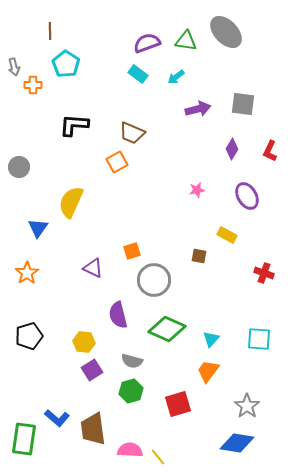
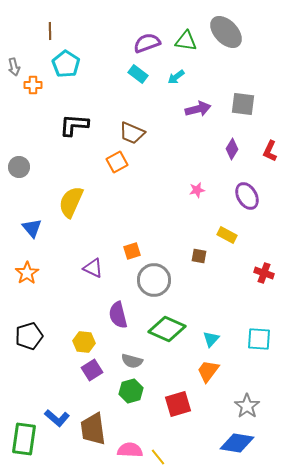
blue triangle at (38, 228): moved 6 px left; rotated 15 degrees counterclockwise
